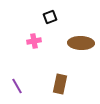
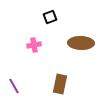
pink cross: moved 4 px down
purple line: moved 3 px left
